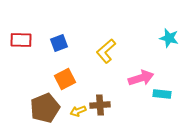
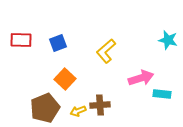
cyan star: moved 1 px left, 2 px down
blue square: moved 1 px left
orange square: rotated 20 degrees counterclockwise
